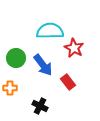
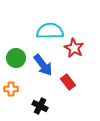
orange cross: moved 1 px right, 1 px down
